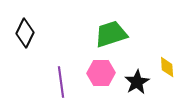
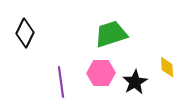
black star: moved 2 px left
